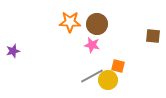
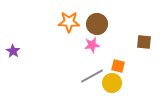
orange star: moved 1 px left
brown square: moved 9 px left, 6 px down
pink star: rotated 21 degrees counterclockwise
purple star: rotated 24 degrees counterclockwise
yellow circle: moved 4 px right, 3 px down
